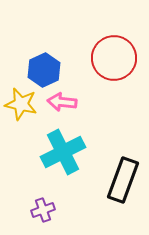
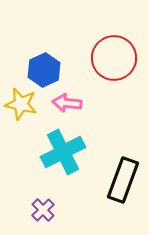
pink arrow: moved 5 px right, 1 px down
purple cross: rotated 25 degrees counterclockwise
